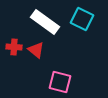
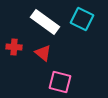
red triangle: moved 7 px right, 3 px down
